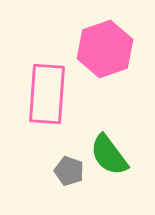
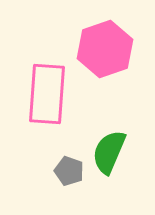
green semicircle: moved 3 px up; rotated 60 degrees clockwise
